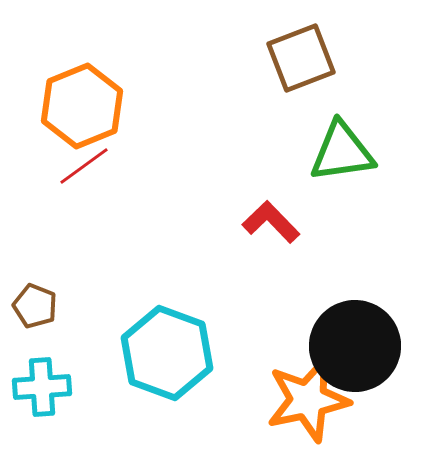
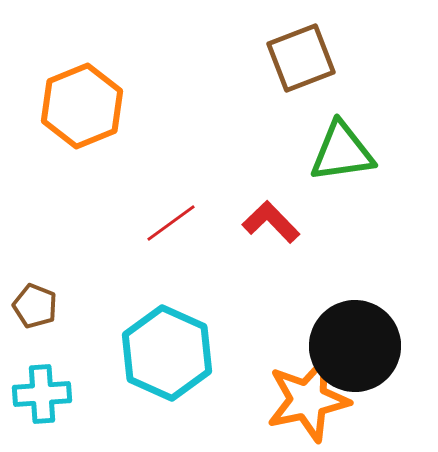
red line: moved 87 px right, 57 px down
cyan hexagon: rotated 4 degrees clockwise
cyan cross: moved 7 px down
